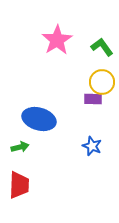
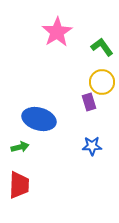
pink star: moved 8 px up
purple rectangle: moved 4 px left, 3 px down; rotated 72 degrees clockwise
blue star: rotated 24 degrees counterclockwise
